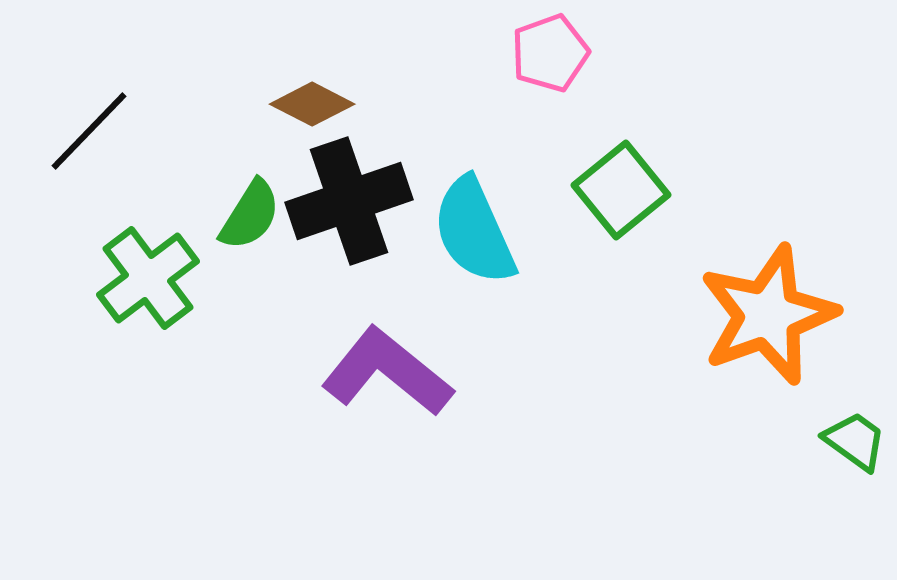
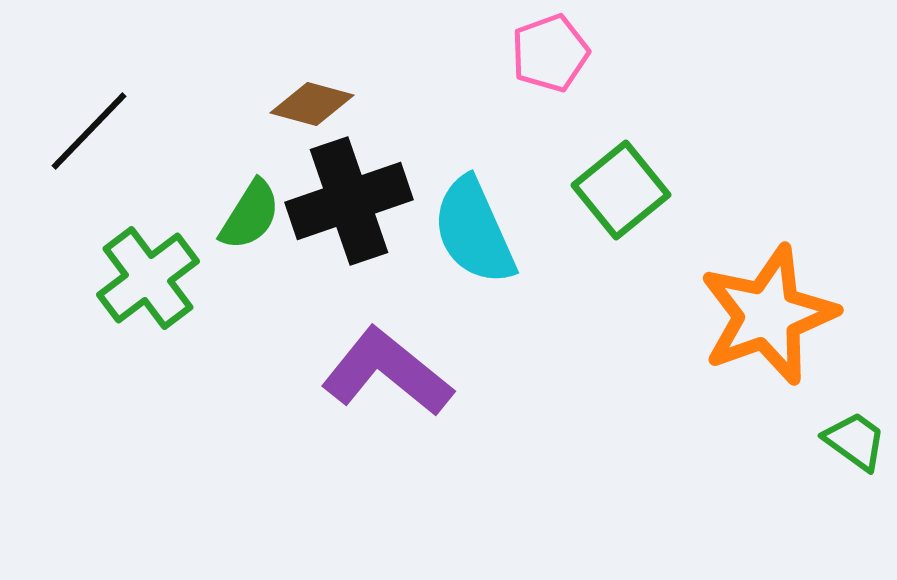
brown diamond: rotated 12 degrees counterclockwise
